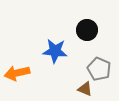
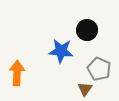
blue star: moved 6 px right
orange arrow: rotated 105 degrees clockwise
brown triangle: rotated 42 degrees clockwise
